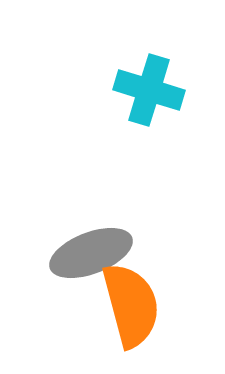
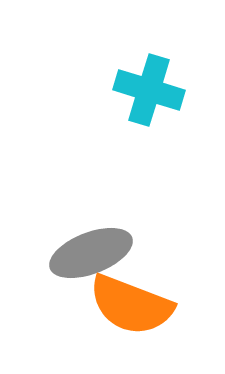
orange semicircle: rotated 126 degrees clockwise
